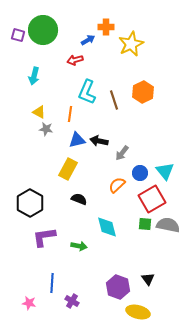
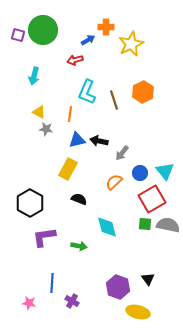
orange semicircle: moved 3 px left, 3 px up
